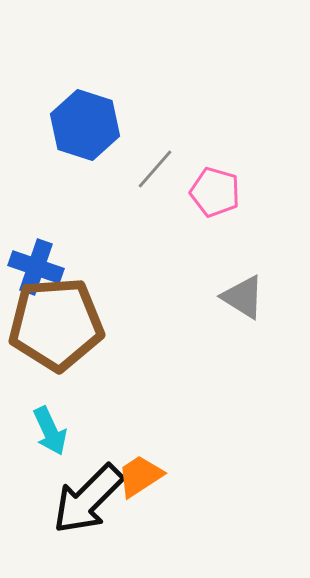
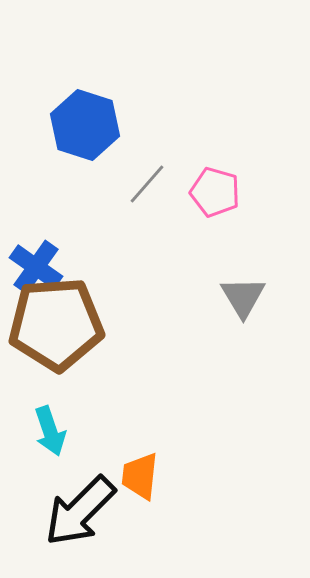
gray line: moved 8 px left, 15 px down
blue cross: rotated 16 degrees clockwise
gray triangle: rotated 27 degrees clockwise
cyan arrow: rotated 6 degrees clockwise
orange trapezoid: rotated 51 degrees counterclockwise
black arrow: moved 8 px left, 12 px down
